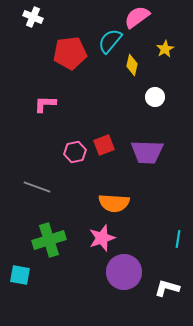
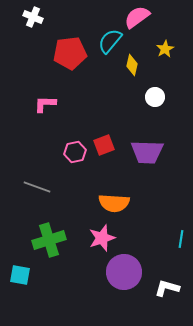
cyan line: moved 3 px right
